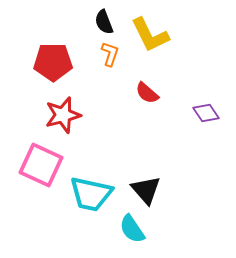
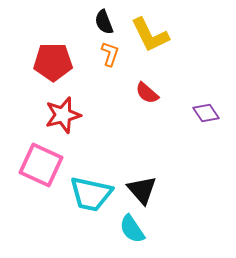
black triangle: moved 4 px left
